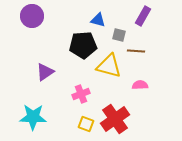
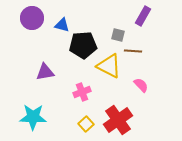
purple circle: moved 2 px down
blue triangle: moved 36 px left, 5 px down
gray square: moved 1 px left
brown line: moved 3 px left
yellow triangle: rotated 12 degrees clockwise
purple triangle: rotated 24 degrees clockwise
pink semicircle: moved 1 px right; rotated 49 degrees clockwise
pink cross: moved 1 px right, 2 px up
red cross: moved 3 px right, 1 px down
yellow square: rotated 28 degrees clockwise
